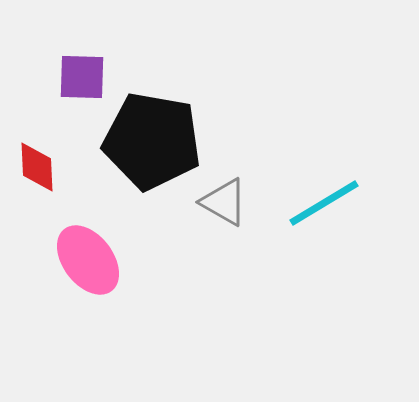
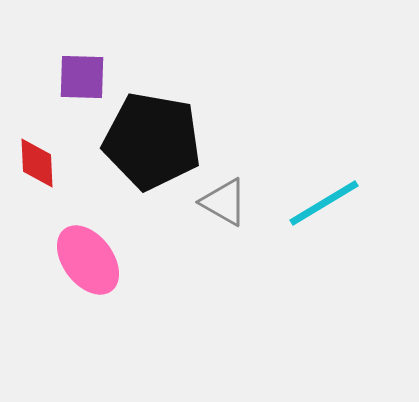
red diamond: moved 4 px up
